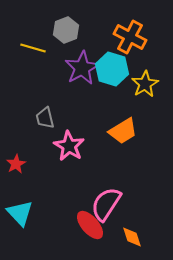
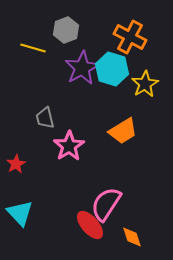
pink star: rotated 8 degrees clockwise
